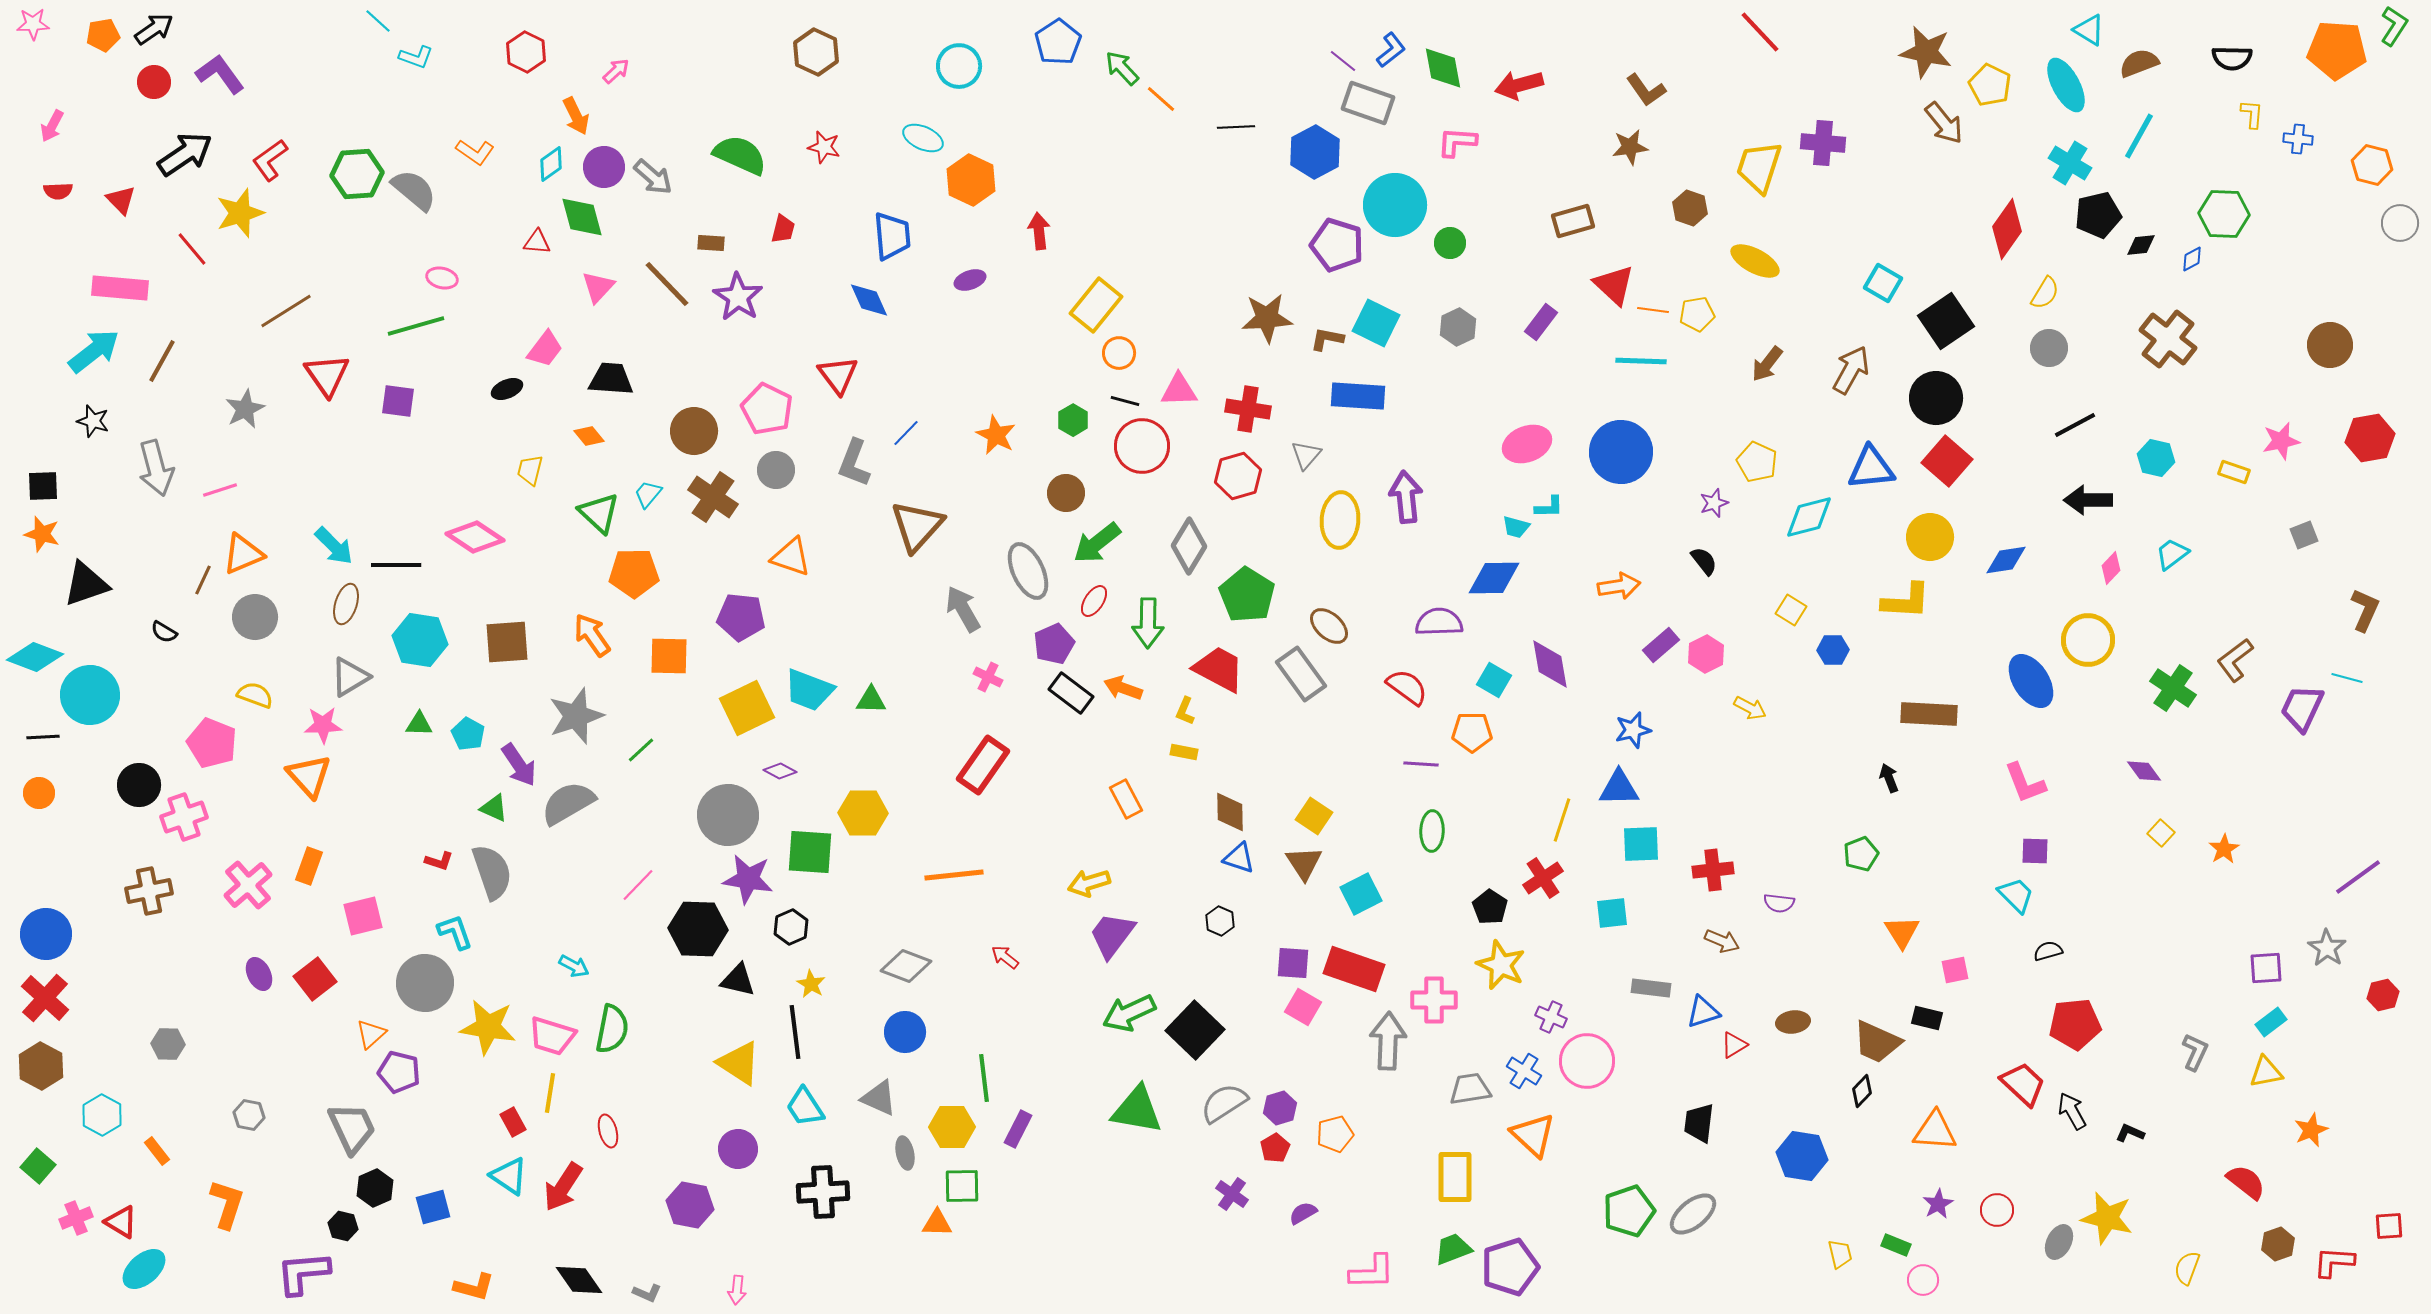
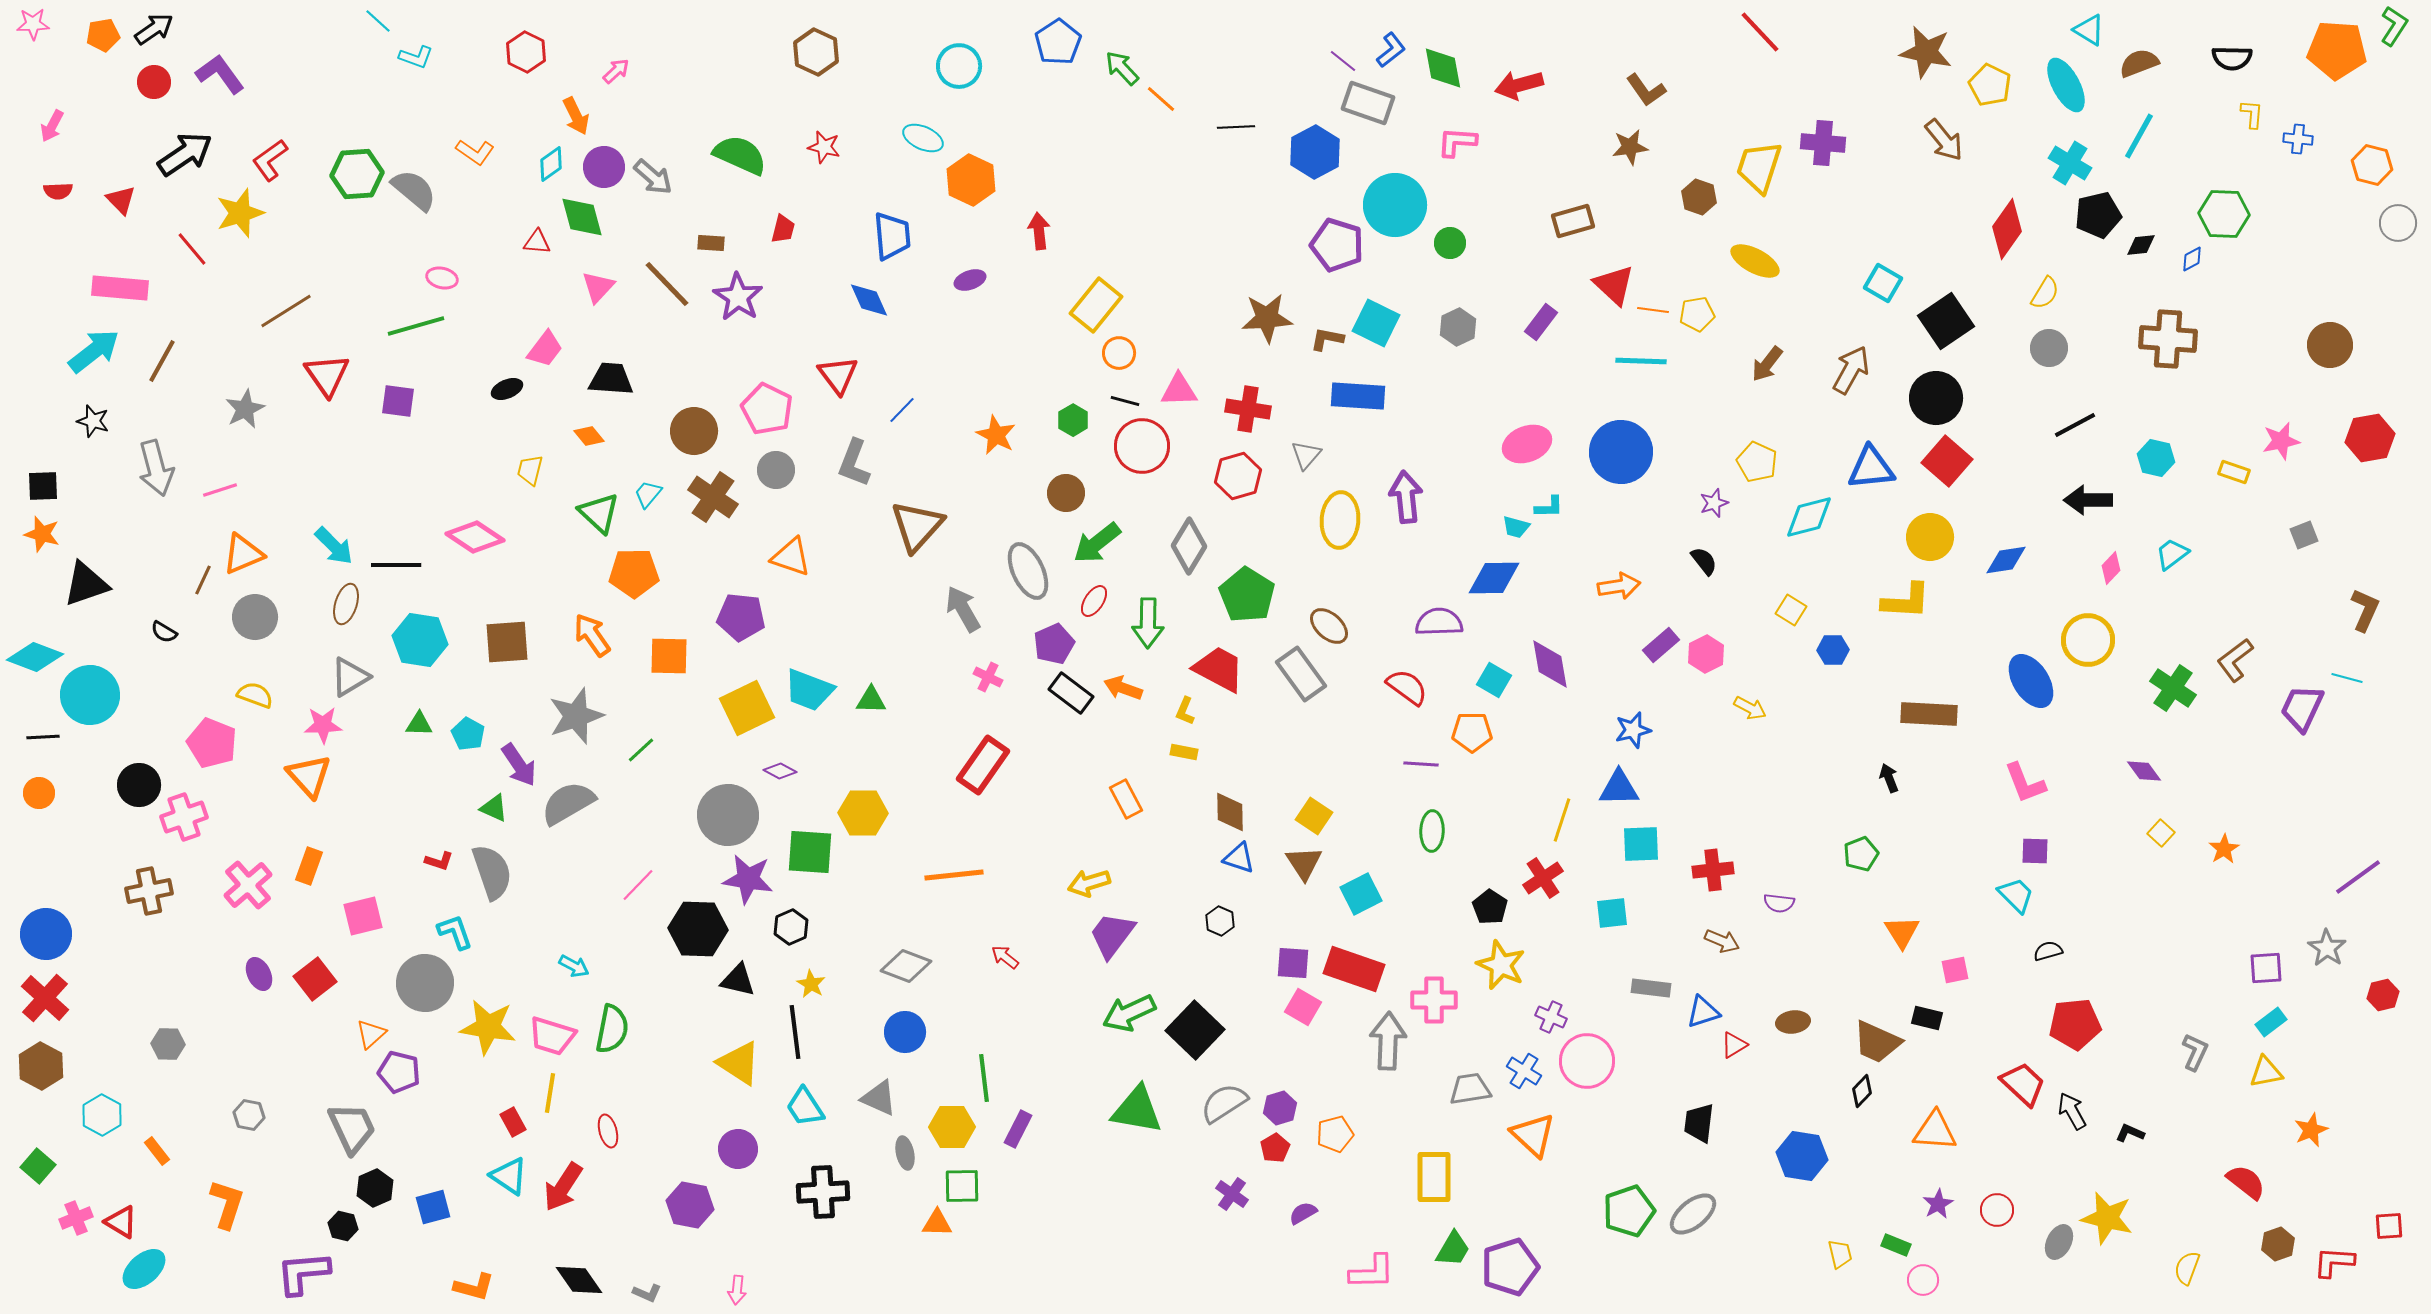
brown arrow at (1944, 123): moved 17 px down
brown hexagon at (1690, 208): moved 9 px right, 11 px up
gray circle at (2400, 223): moved 2 px left
brown cross at (2168, 339): rotated 34 degrees counterclockwise
blue line at (906, 433): moved 4 px left, 23 px up
yellow rectangle at (1455, 1177): moved 21 px left
green trapezoid at (1453, 1249): rotated 141 degrees clockwise
